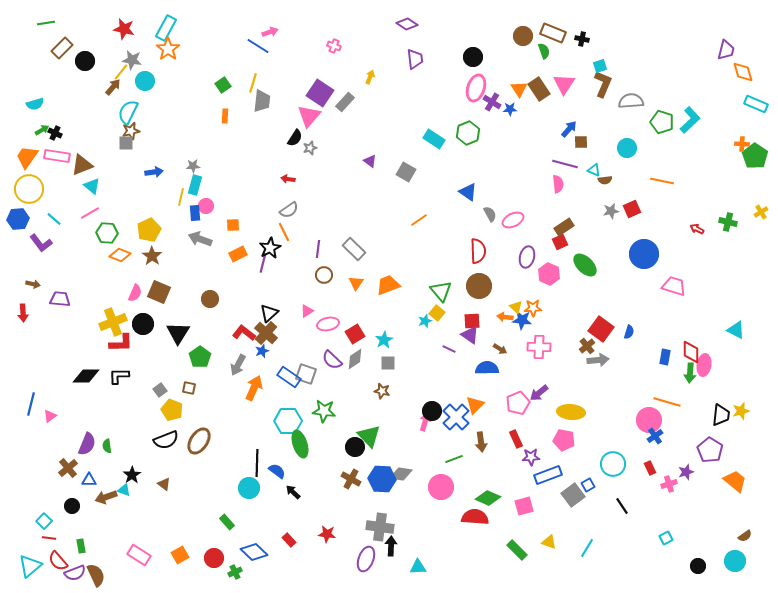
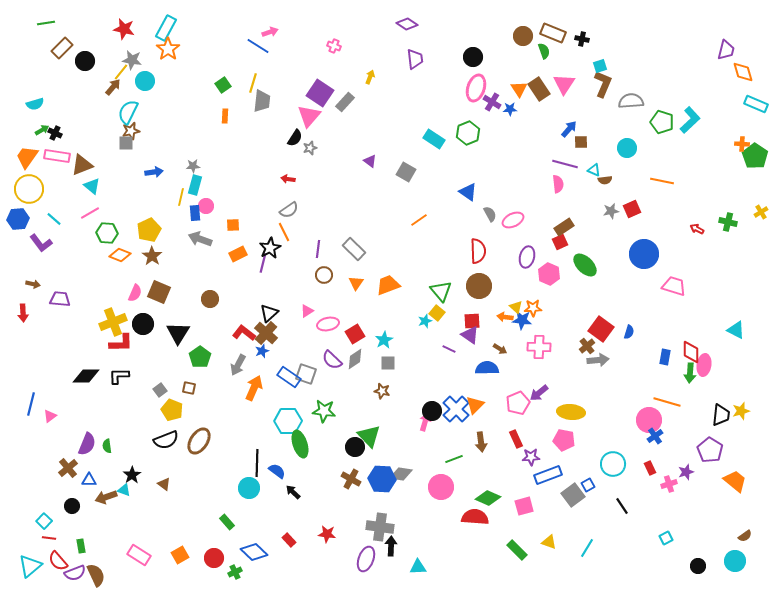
blue cross at (456, 417): moved 8 px up
